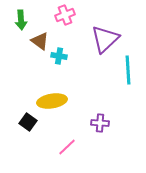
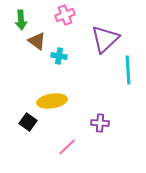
brown triangle: moved 3 px left
